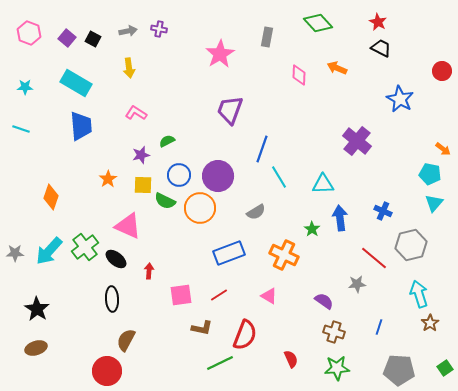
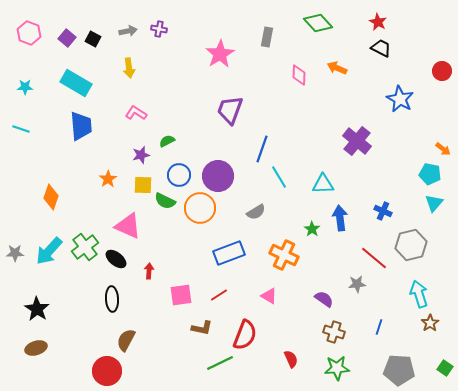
purple semicircle at (324, 301): moved 2 px up
green square at (445, 368): rotated 21 degrees counterclockwise
